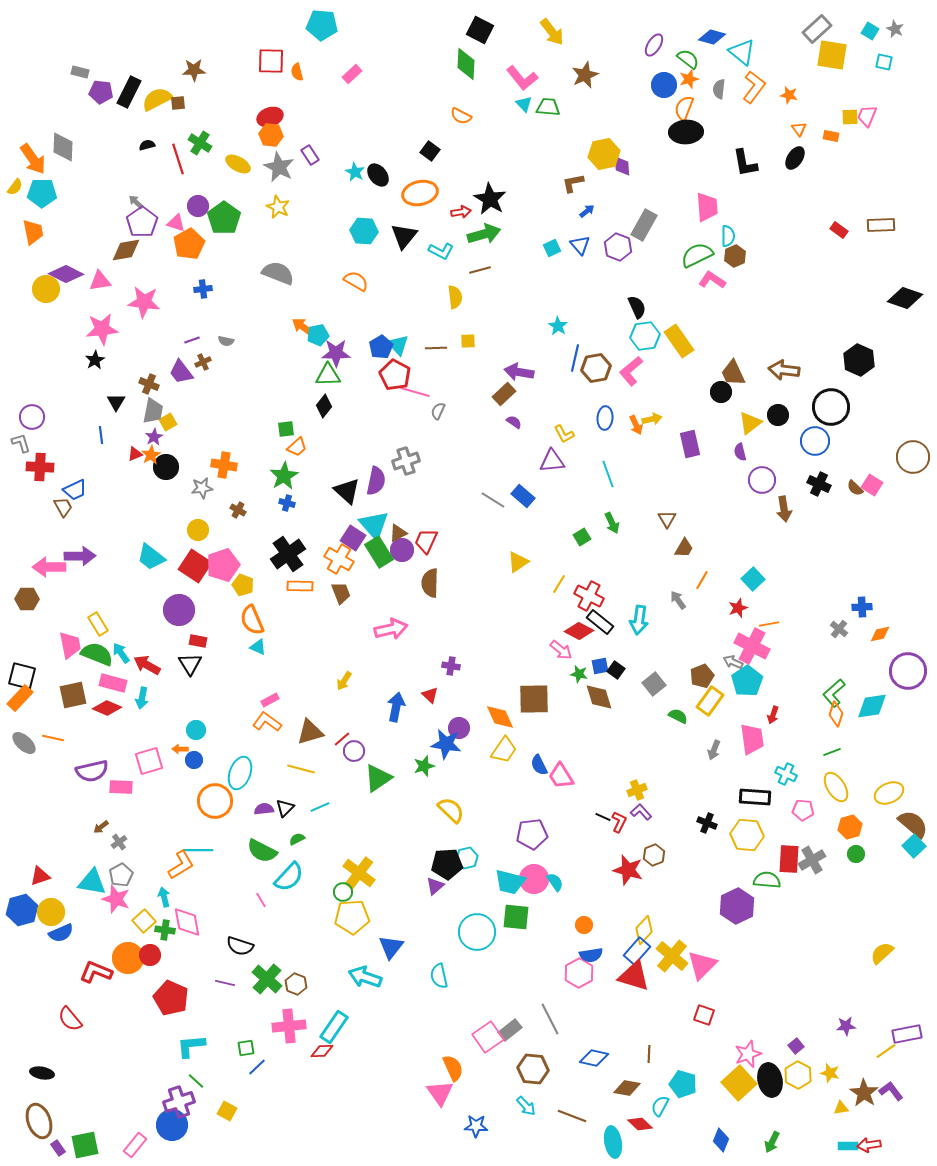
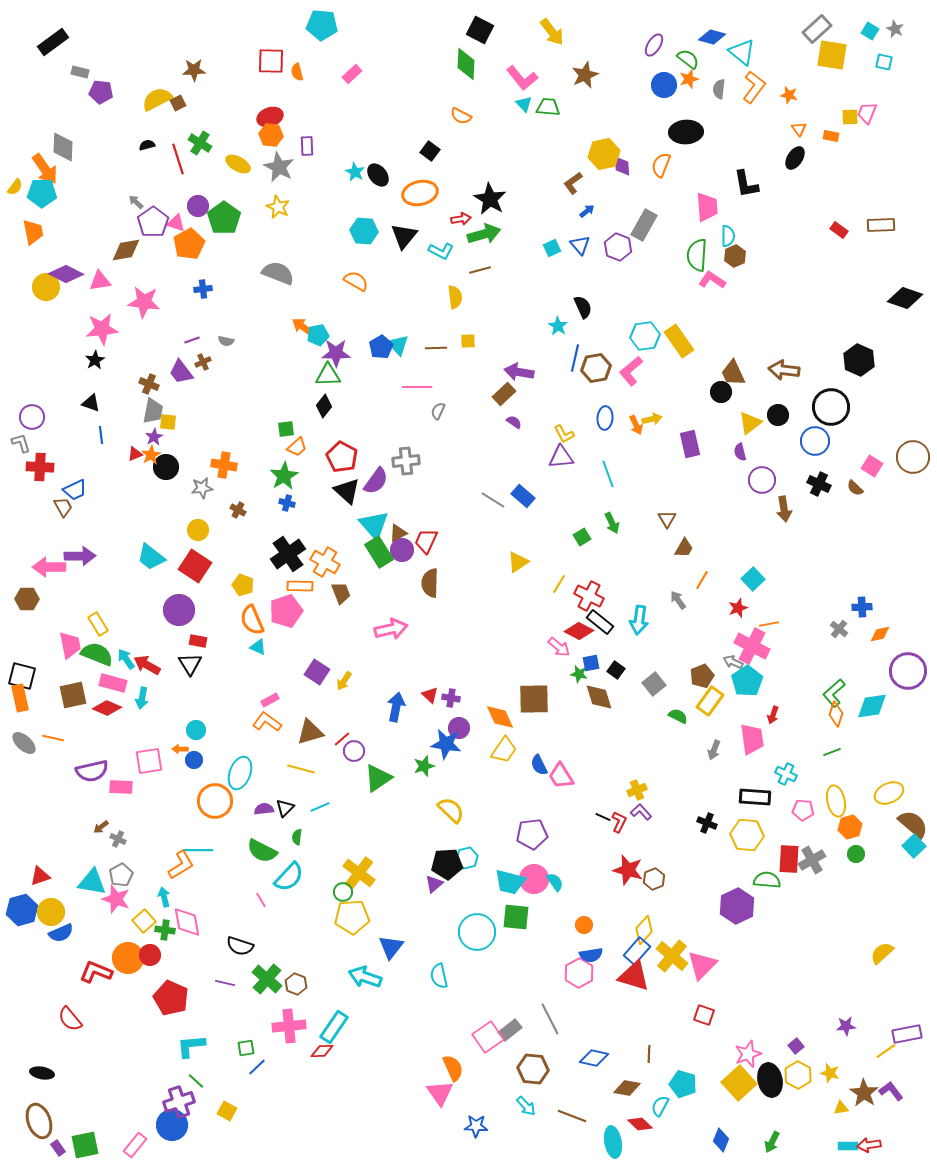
black rectangle at (129, 92): moved 76 px left, 50 px up; rotated 28 degrees clockwise
brown square at (178, 103): rotated 21 degrees counterclockwise
orange semicircle at (684, 108): moved 23 px left, 57 px down
pink trapezoid at (867, 116): moved 3 px up
purple rectangle at (310, 155): moved 3 px left, 9 px up; rotated 30 degrees clockwise
orange arrow at (33, 159): moved 12 px right, 10 px down
black L-shape at (745, 163): moved 1 px right, 21 px down
brown L-shape at (573, 183): rotated 25 degrees counterclockwise
red arrow at (461, 212): moved 7 px down
purple pentagon at (142, 222): moved 11 px right
green semicircle at (697, 255): rotated 60 degrees counterclockwise
yellow circle at (46, 289): moved 2 px up
black semicircle at (637, 307): moved 54 px left
red pentagon at (395, 375): moved 53 px left, 82 px down
pink line at (415, 392): moved 2 px right, 5 px up; rotated 16 degrees counterclockwise
black triangle at (116, 402): moved 25 px left, 1 px down; rotated 42 degrees counterclockwise
yellow square at (168, 422): rotated 36 degrees clockwise
gray cross at (406, 461): rotated 12 degrees clockwise
purple triangle at (552, 461): moved 9 px right, 4 px up
purple semicircle at (376, 481): rotated 24 degrees clockwise
pink square at (872, 485): moved 19 px up
purple square at (353, 538): moved 36 px left, 134 px down
orange cross at (339, 559): moved 14 px left, 3 px down
pink pentagon at (223, 565): moved 63 px right, 46 px down
pink arrow at (561, 650): moved 2 px left, 3 px up
cyan arrow at (121, 653): moved 5 px right, 6 px down
purple cross at (451, 666): moved 32 px down
blue square at (600, 666): moved 9 px left, 3 px up
orange rectangle at (20, 698): rotated 56 degrees counterclockwise
pink square at (149, 761): rotated 8 degrees clockwise
yellow ellipse at (836, 787): moved 14 px down; rotated 20 degrees clockwise
green semicircle at (297, 839): moved 2 px up; rotated 56 degrees counterclockwise
gray cross at (119, 842): moved 1 px left, 3 px up; rotated 28 degrees counterclockwise
brown hexagon at (654, 855): moved 24 px down
purple triangle at (435, 886): moved 1 px left, 2 px up
